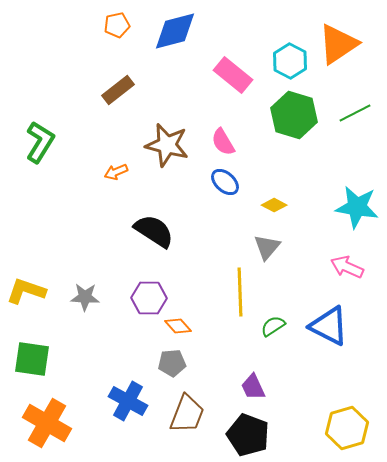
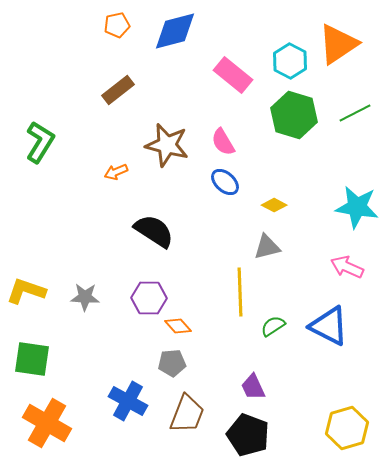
gray triangle: rotated 36 degrees clockwise
